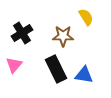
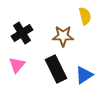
yellow semicircle: moved 1 px left, 1 px up; rotated 18 degrees clockwise
pink triangle: moved 3 px right
blue triangle: rotated 42 degrees counterclockwise
